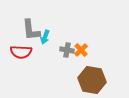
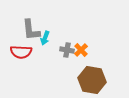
cyan arrow: moved 1 px down
